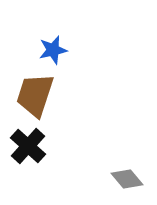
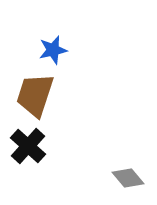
gray diamond: moved 1 px right, 1 px up
